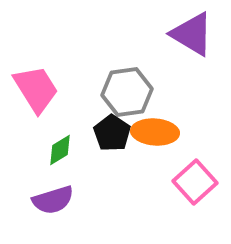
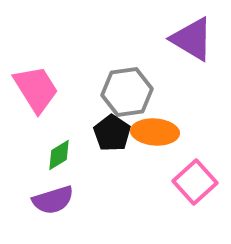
purple triangle: moved 5 px down
green diamond: moved 1 px left, 5 px down
